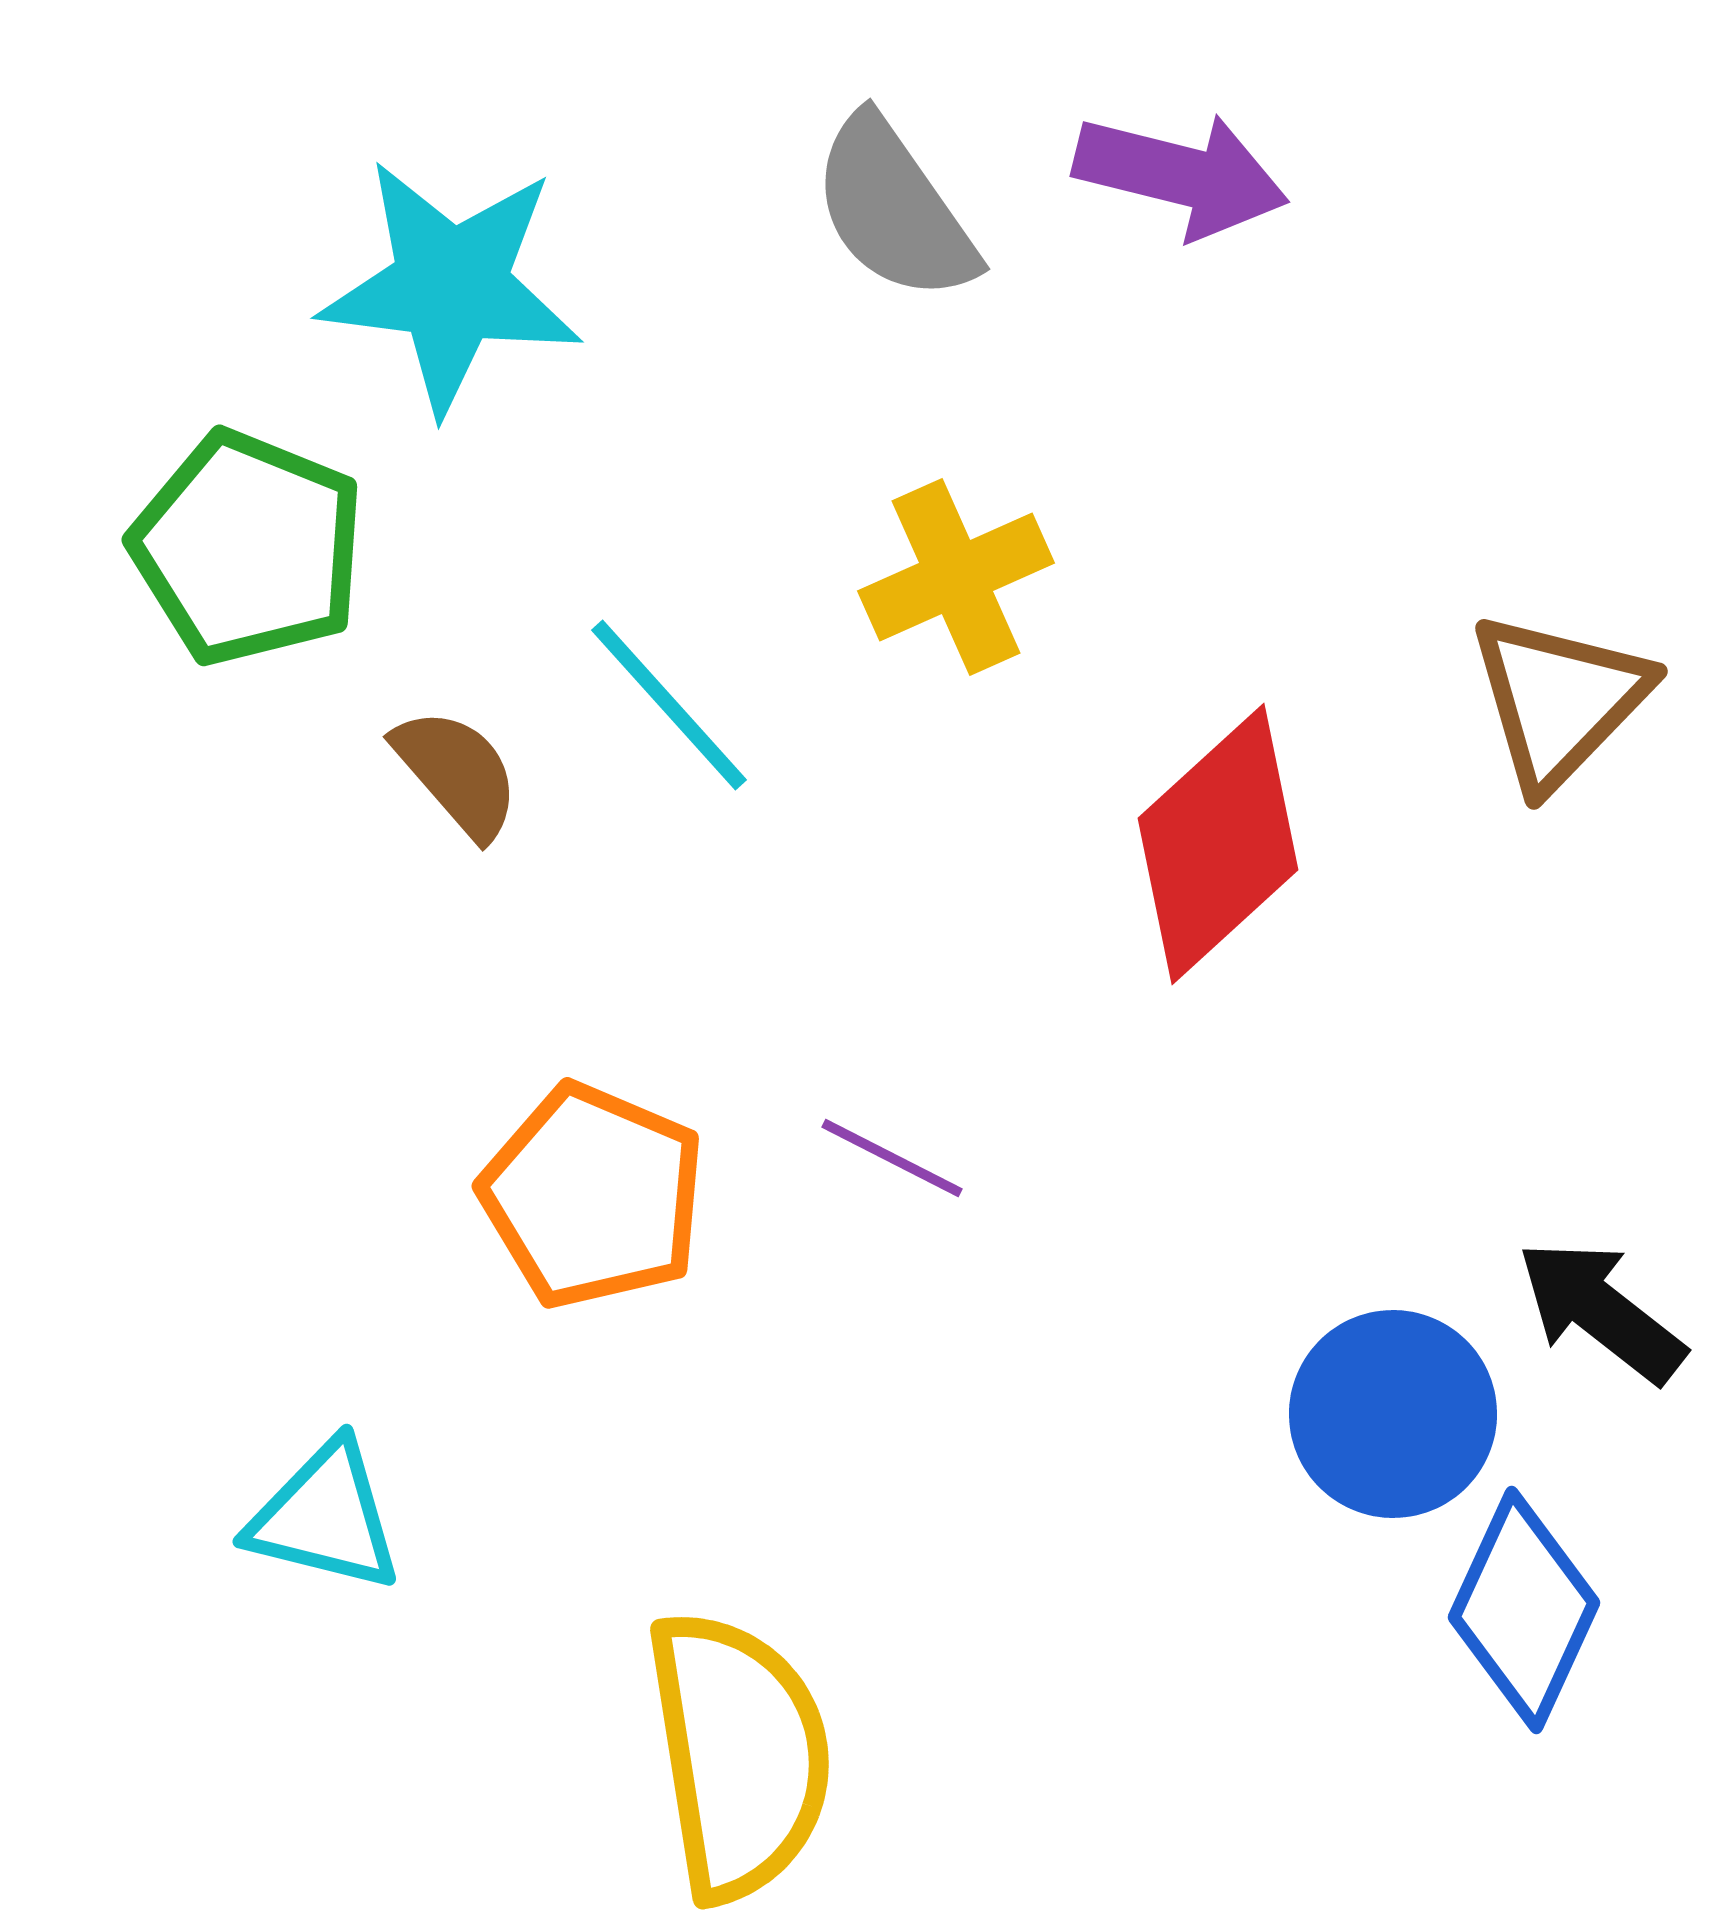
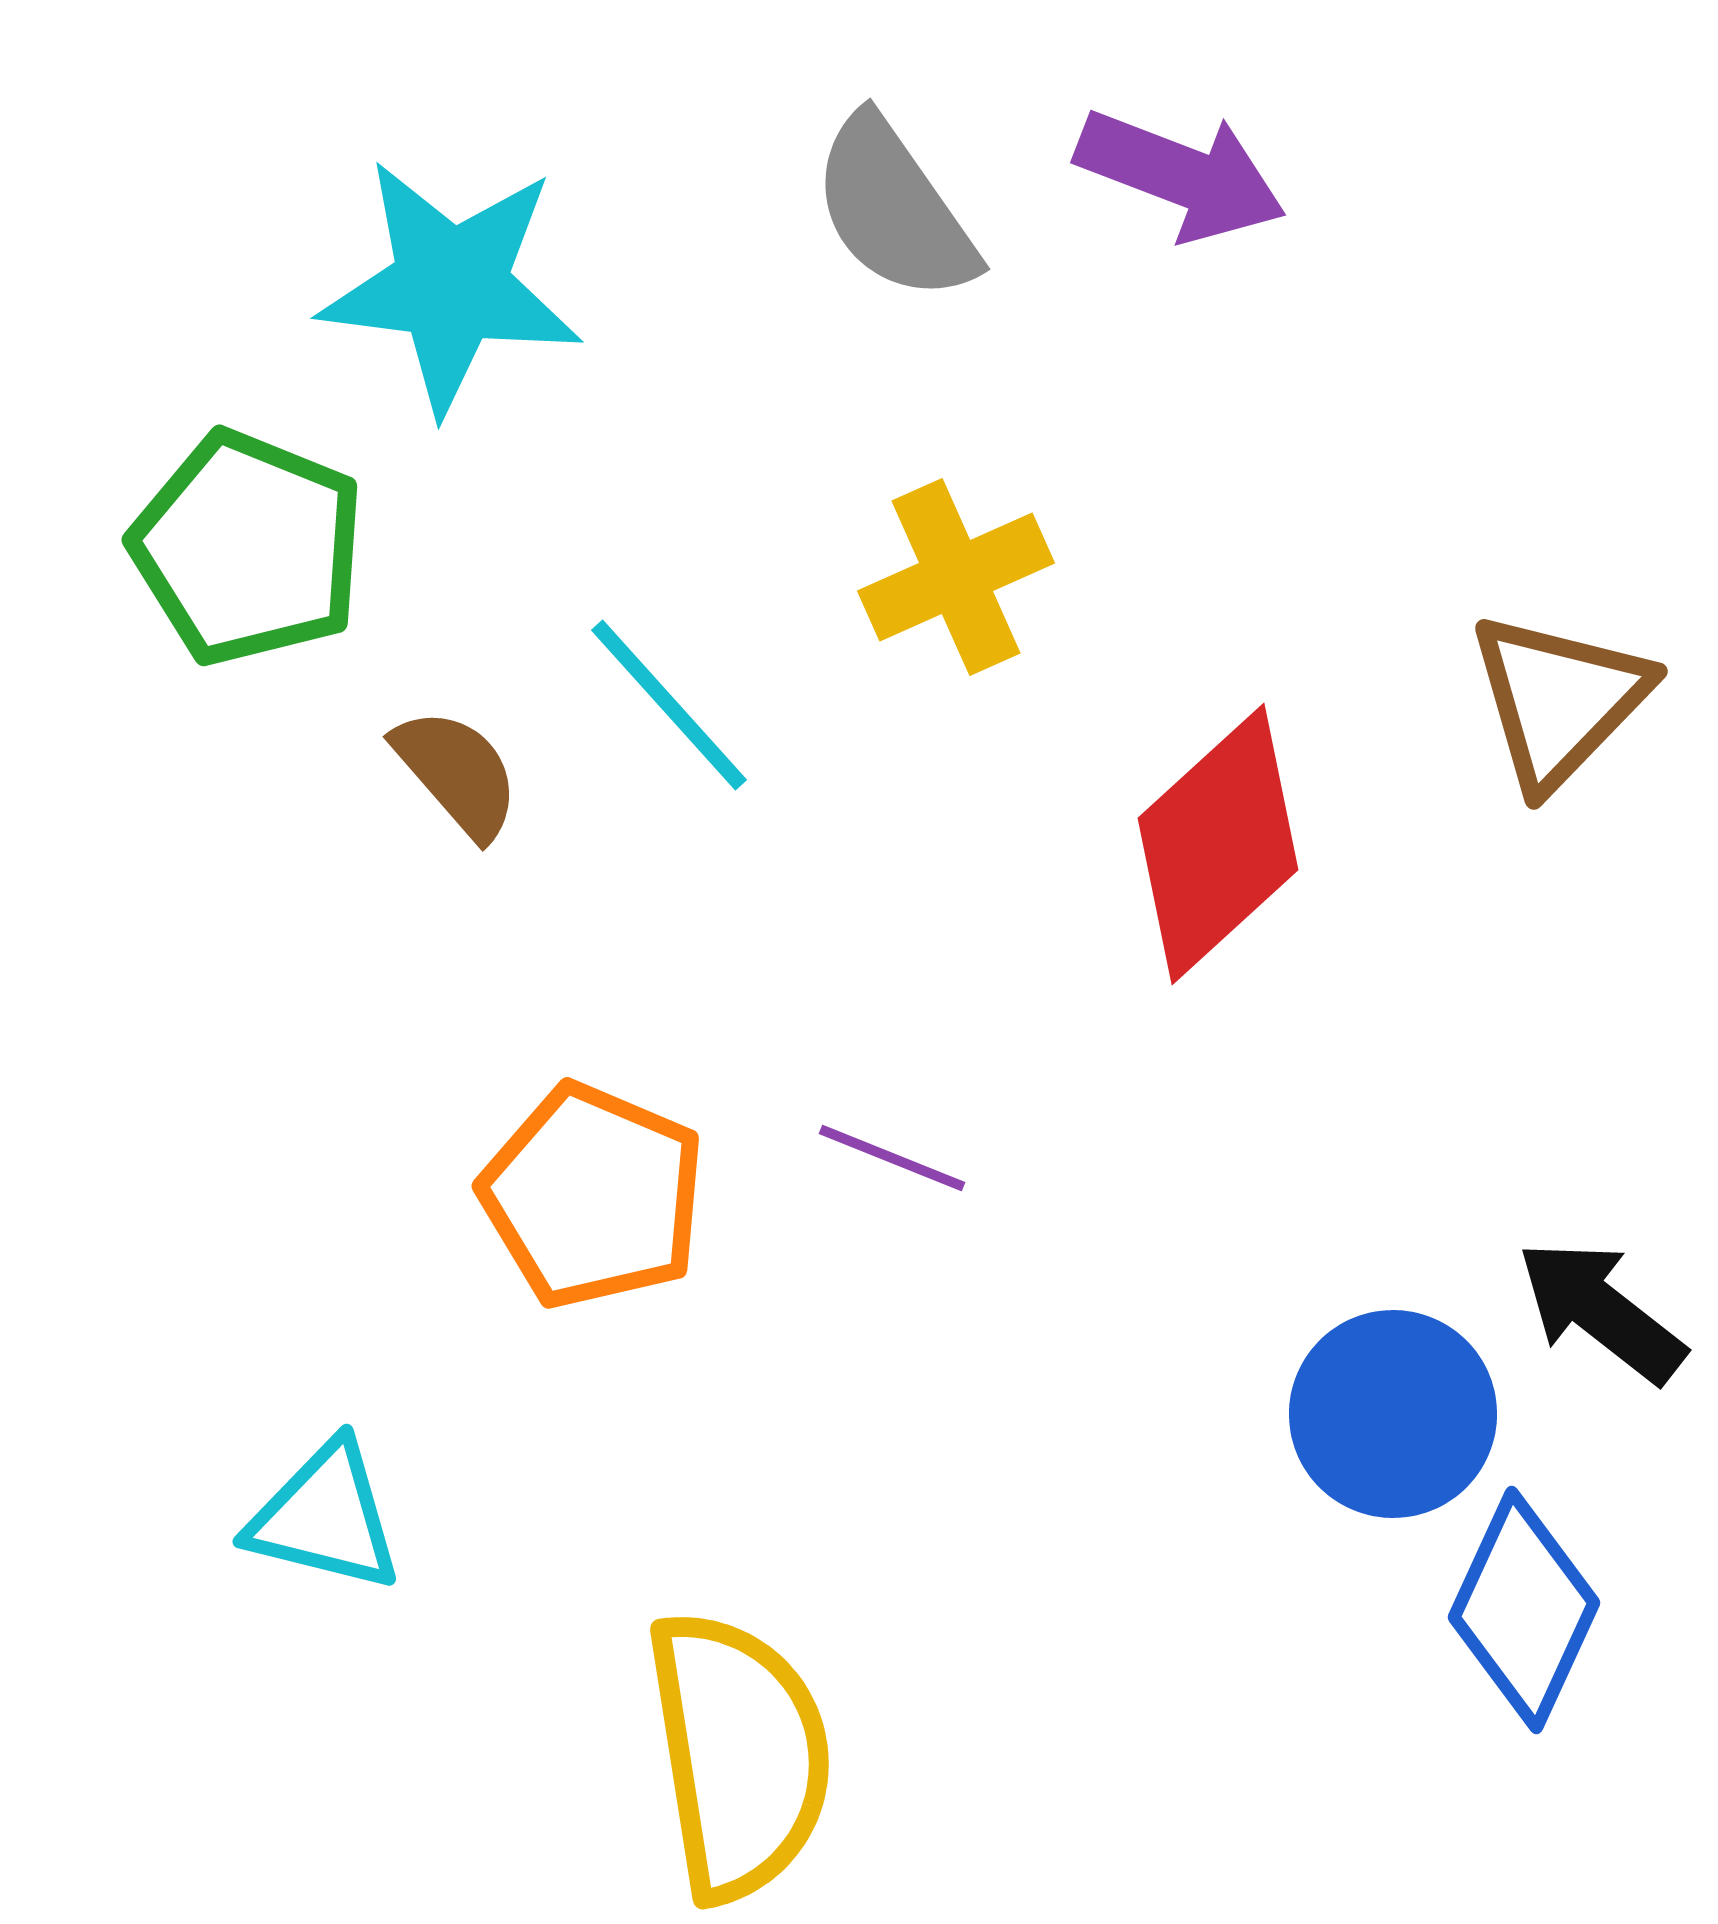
purple arrow: rotated 7 degrees clockwise
purple line: rotated 5 degrees counterclockwise
